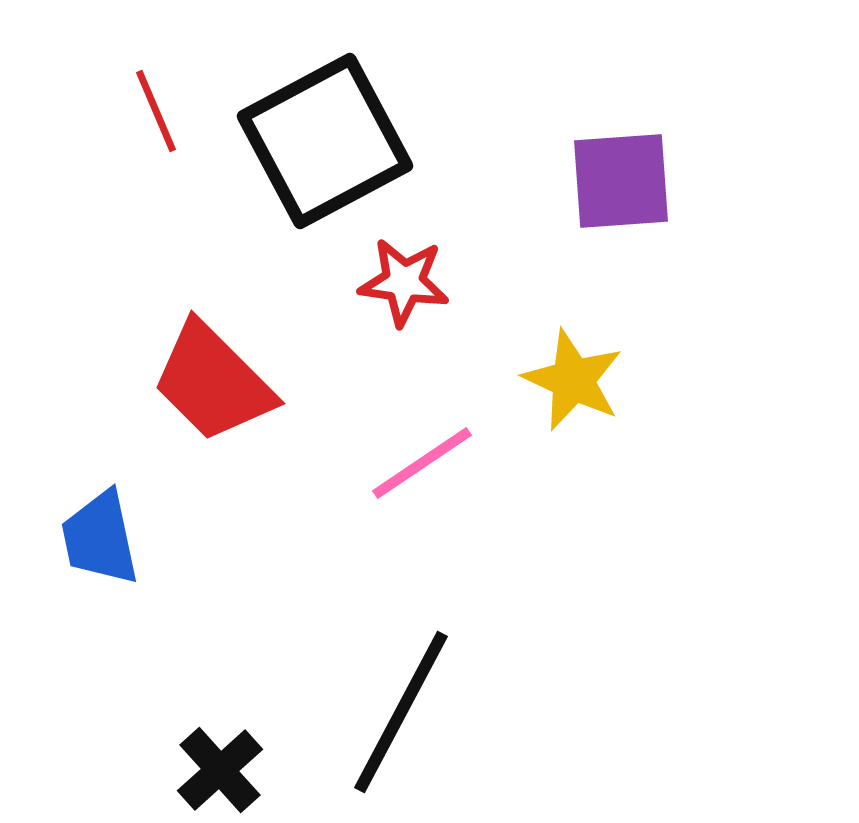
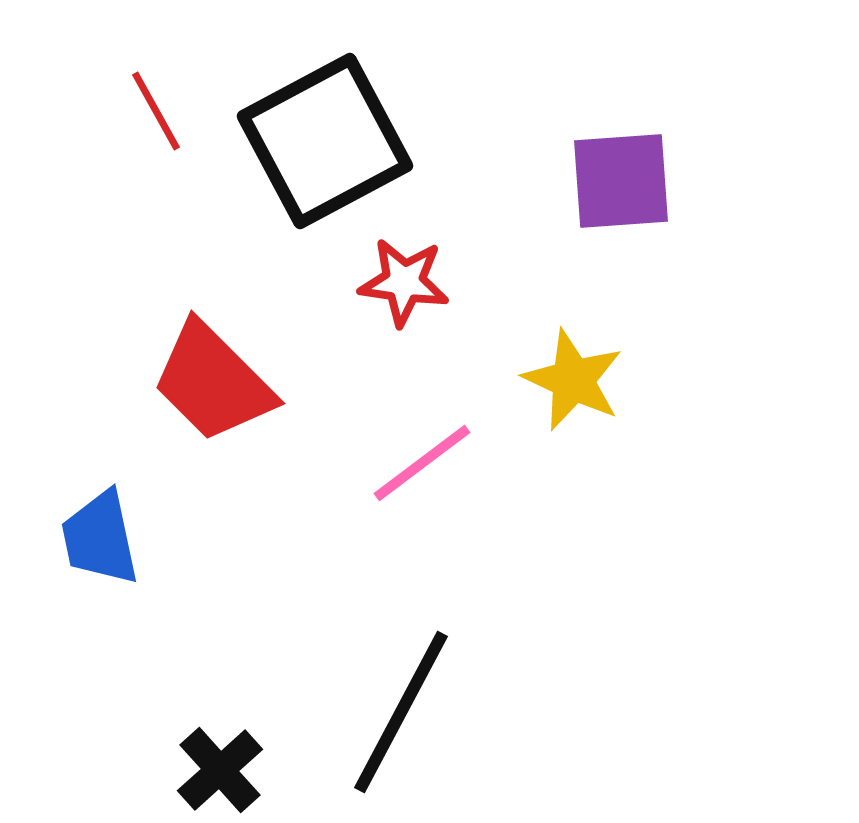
red line: rotated 6 degrees counterclockwise
pink line: rotated 3 degrees counterclockwise
